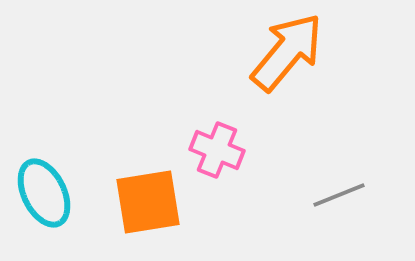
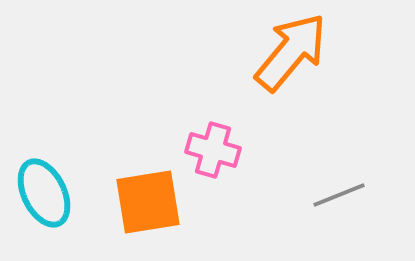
orange arrow: moved 4 px right
pink cross: moved 4 px left; rotated 6 degrees counterclockwise
